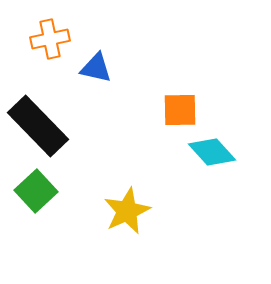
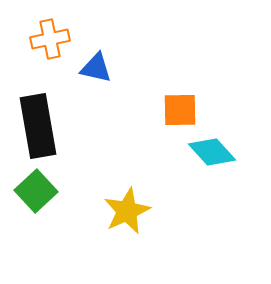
black rectangle: rotated 34 degrees clockwise
